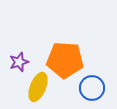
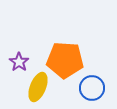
purple star: rotated 18 degrees counterclockwise
